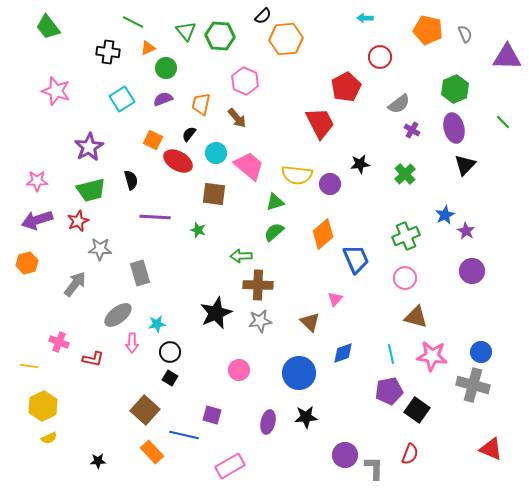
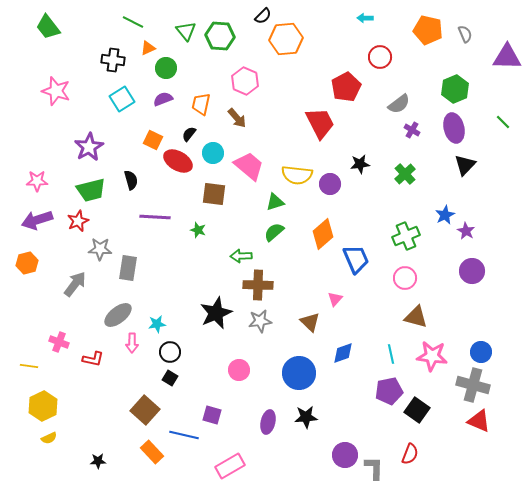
black cross at (108, 52): moved 5 px right, 8 px down
cyan circle at (216, 153): moved 3 px left
gray rectangle at (140, 273): moved 12 px left, 5 px up; rotated 25 degrees clockwise
red triangle at (491, 449): moved 12 px left, 28 px up
